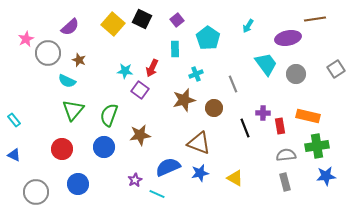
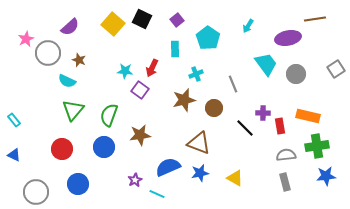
black line at (245, 128): rotated 24 degrees counterclockwise
